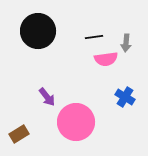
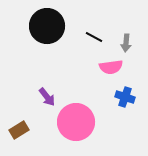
black circle: moved 9 px right, 5 px up
black line: rotated 36 degrees clockwise
pink semicircle: moved 5 px right, 8 px down
blue cross: rotated 12 degrees counterclockwise
brown rectangle: moved 4 px up
